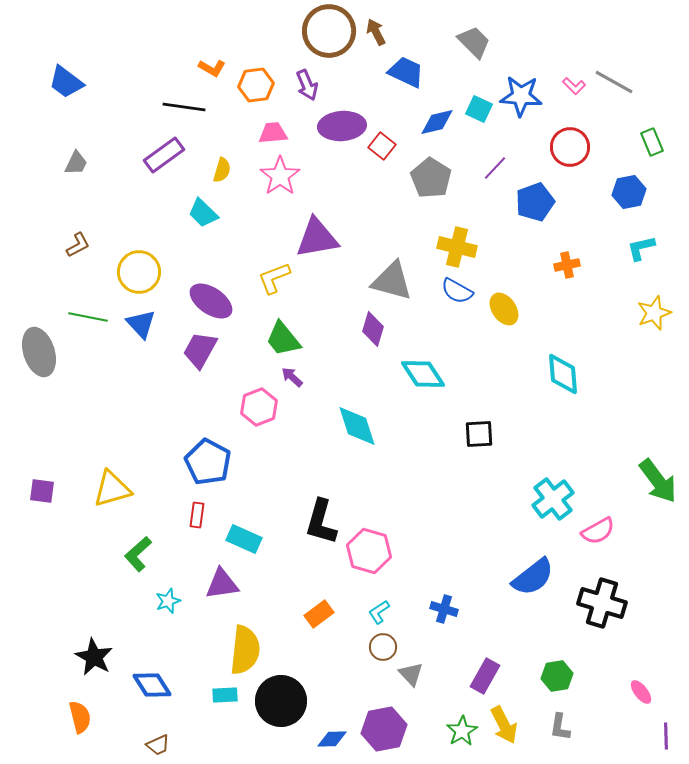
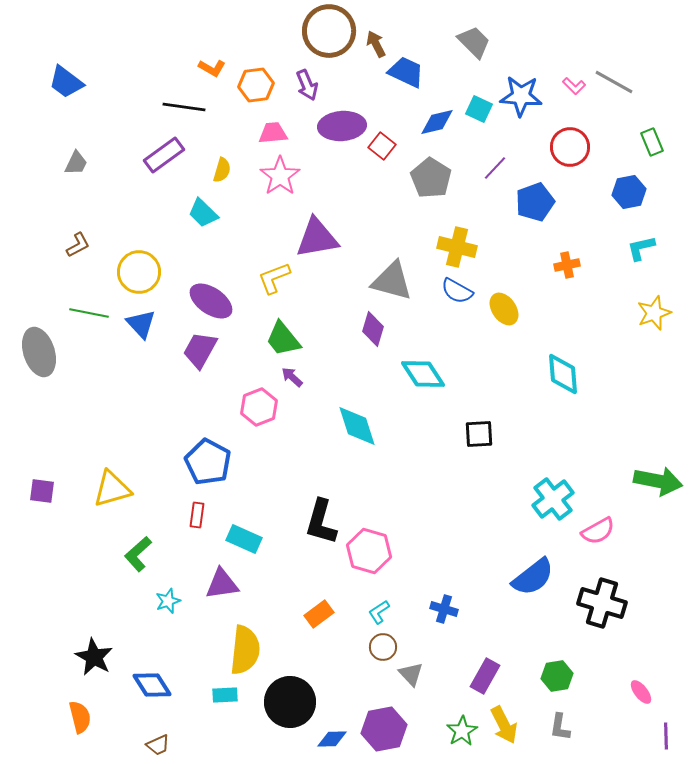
brown arrow at (376, 32): moved 12 px down
green line at (88, 317): moved 1 px right, 4 px up
green arrow at (658, 481): rotated 42 degrees counterclockwise
black circle at (281, 701): moved 9 px right, 1 px down
